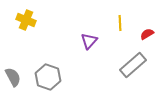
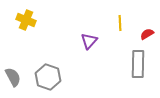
gray rectangle: moved 5 px right, 1 px up; rotated 48 degrees counterclockwise
